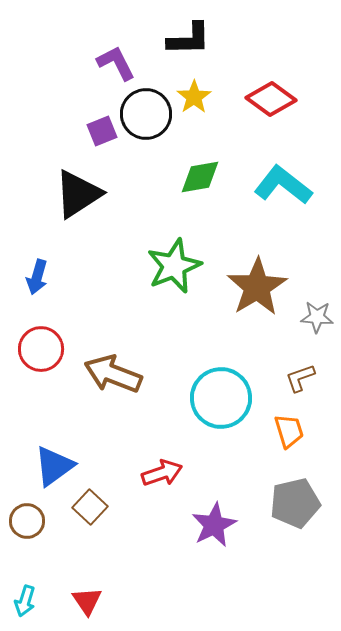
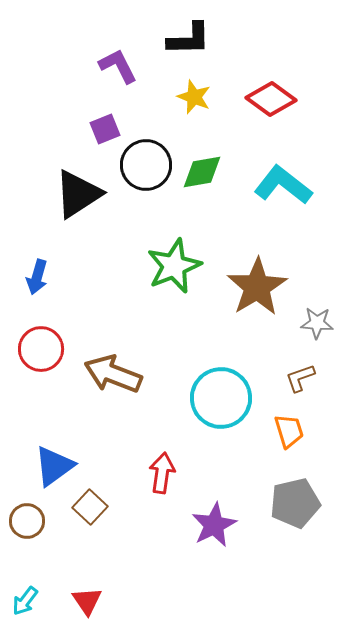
purple L-shape: moved 2 px right, 3 px down
yellow star: rotated 16 degrees counterclockwise
black circle: moved 51 px down
purple square: moved 3 px right, 2 px up
green diamond: moved 2 px right, 5 px up
gray star: moved 6 px down
red arrow: rotated 63 degrees counterclockwise
cyan arrow: rotated 20 degrees clockwise
